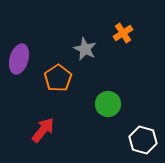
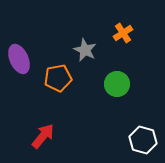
gray star: moved 1 px down
purple ellipse: rotated 40 degrees counterclockwise
orange pentagon: rotated 24 degrees clockwise
green circle: moved 9 px right, 20 px up
red arrow: moved 6 px down
